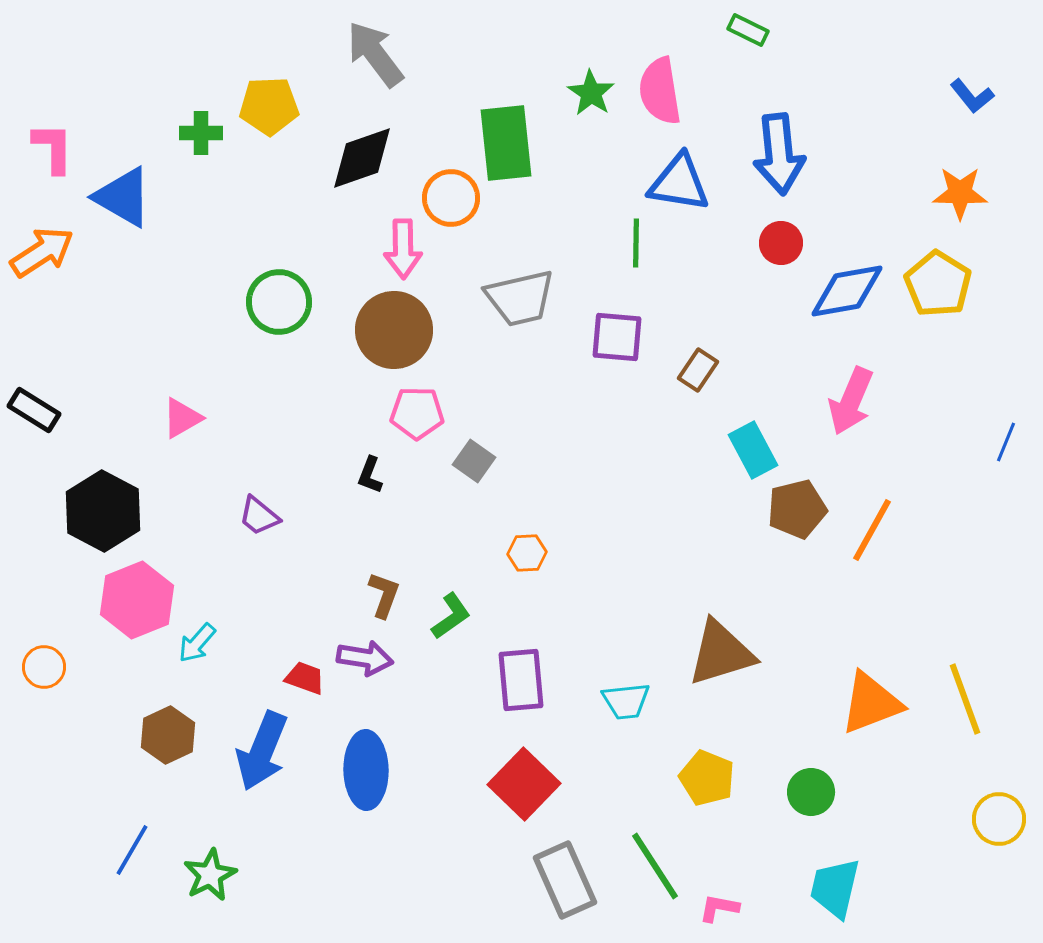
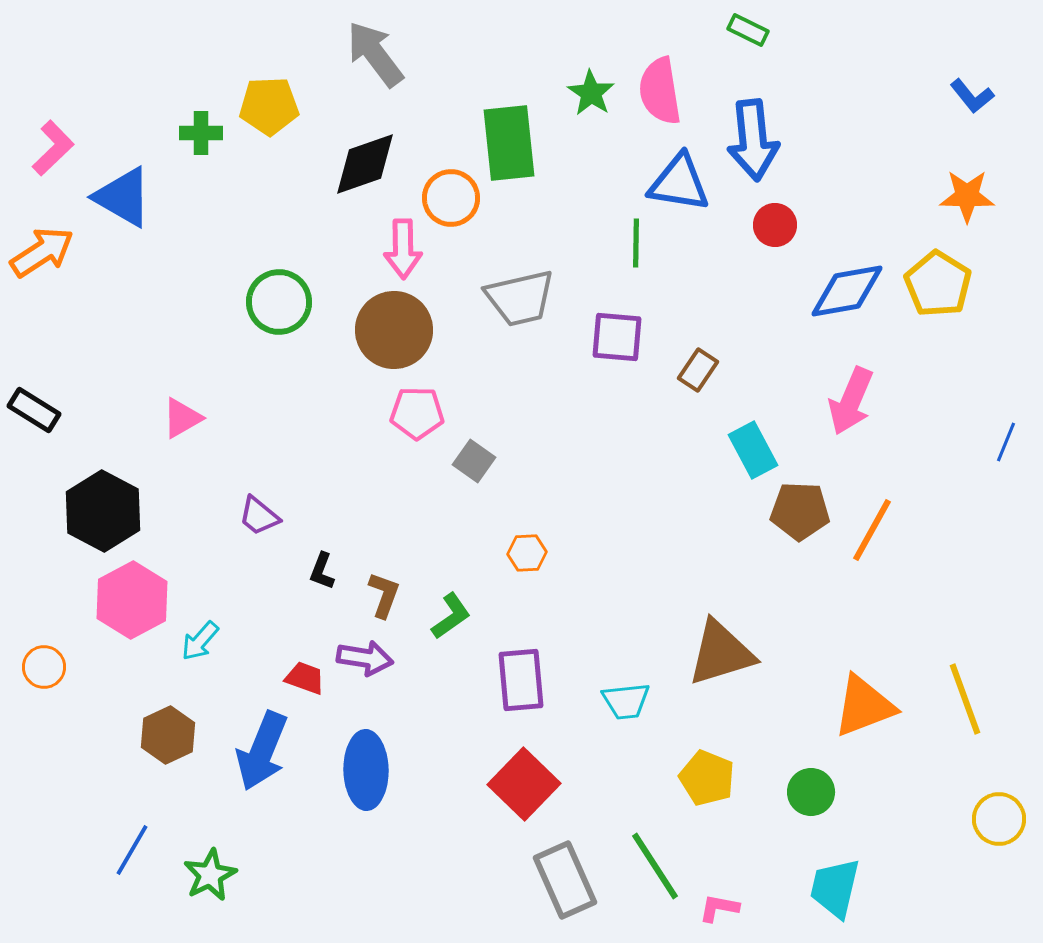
green rectangle at (506, 143): moved 3 px right
pink L-shape at (53, 148): rotated 46 degrees clockwise
blue arrow at (779, 154): moved 26 px left, 14 px up
black diamond at (362, 158): moved 3 px right, 6 px down
orange star at (960, 193): moved 7 px right, 3 px down
red circle at (781, 243): moved 6 px left, 18 px up
black L-shape at (370, 475): moved 48 px left, 96 px down
brown pentagon at (797, 509): moved 3 px right, 2 px down; rotated 16 degrees clockwise
pink hexagon at (137, 600): moved 5 px left; rotated 6 degrees counterclockwise
cyan arrow at (197, 643): moved 3 px right, 2 px up
orange triangle at (871, 703): moved 7 px left, 3 px down
